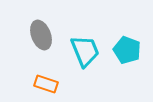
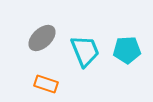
gray ellipse: moved 1 px right, 3 px down; rotated 68 degrees clockwise
cyan pentagon: rotated 24 degrees counterclockwise
